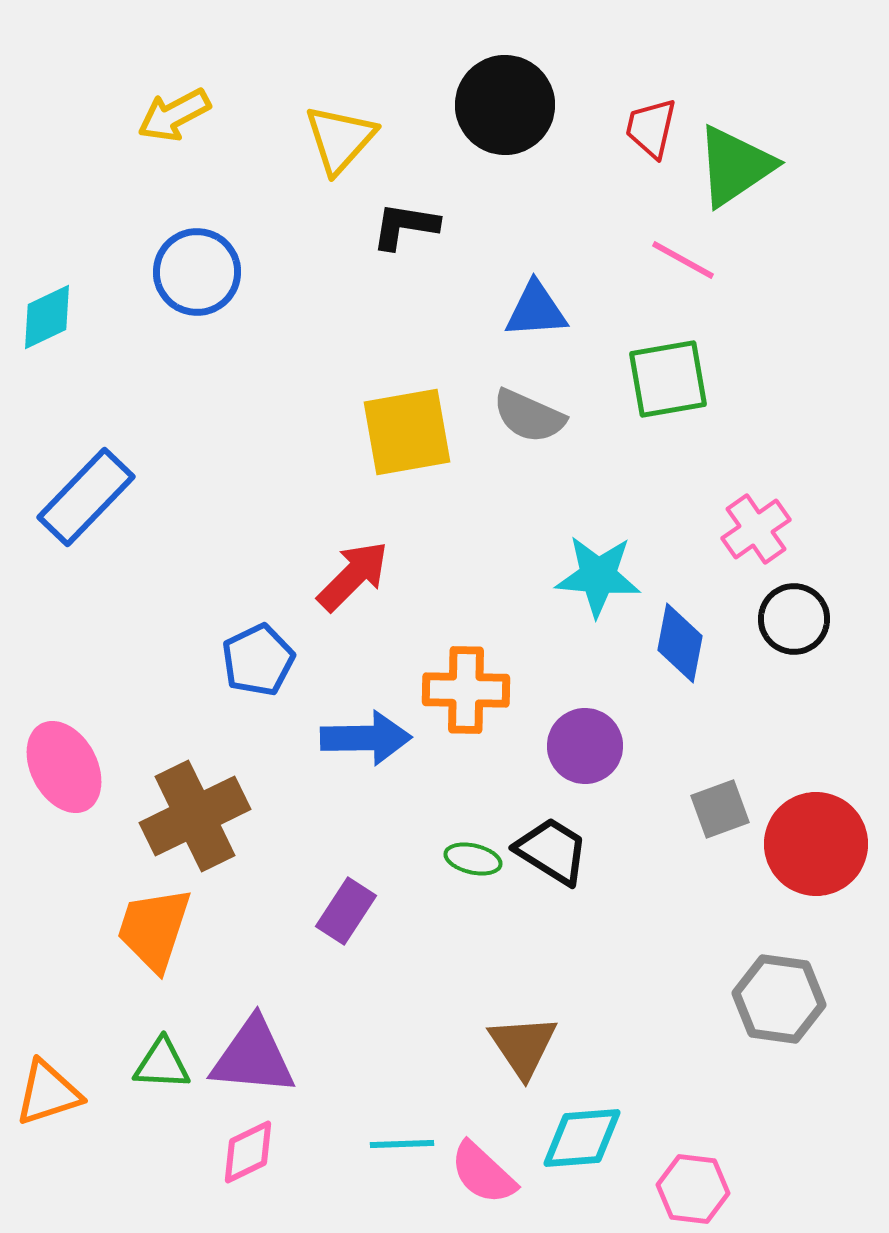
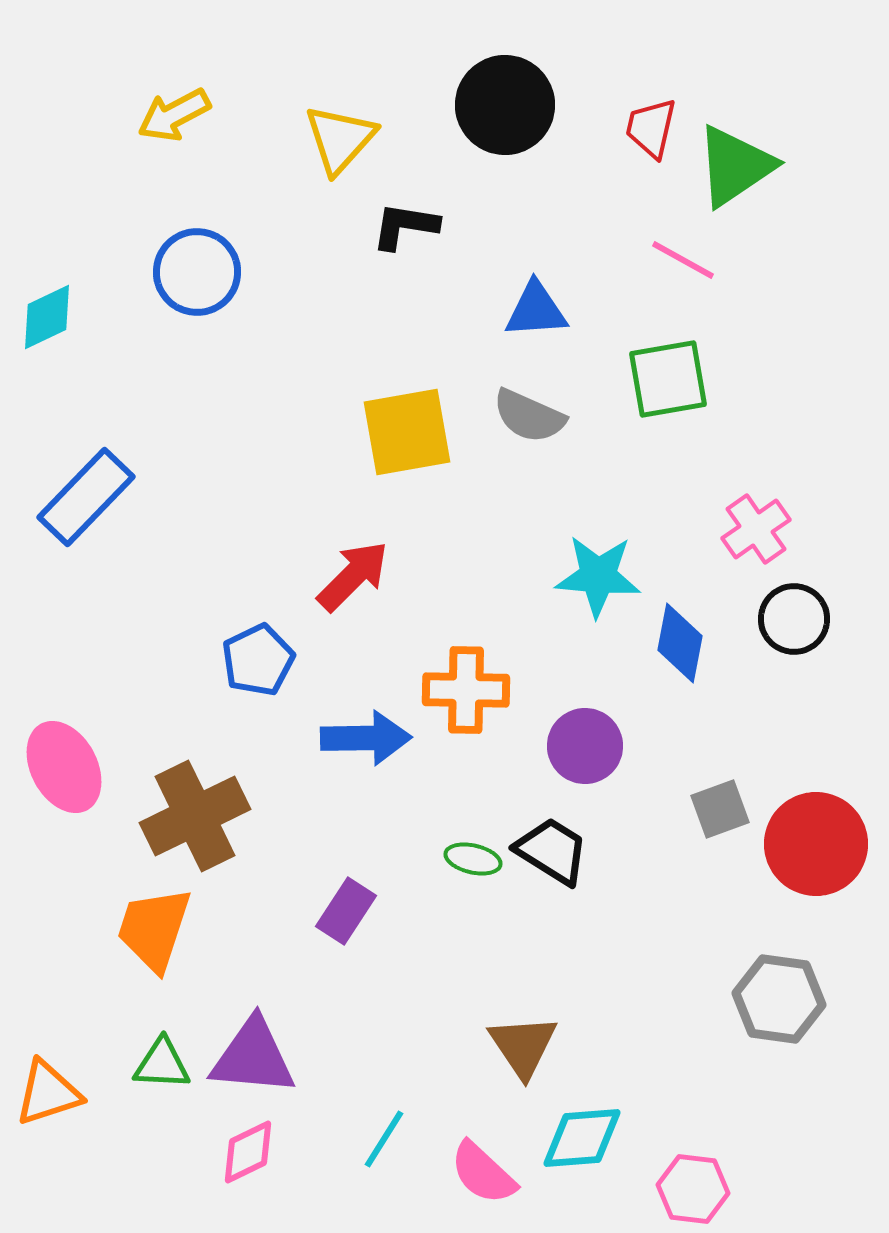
cyan line at (402, 1144): moved 18 px left, 5 px up; rotated 56 degrees counterclockwise
